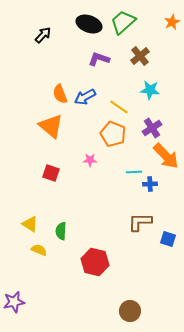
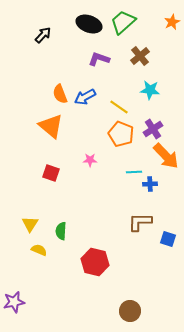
purple cross: moved 1 px right, 1 px down
orange pentagon: moved 8 px right
yellow triangle: rotated 30 degrees clockwise
